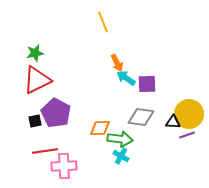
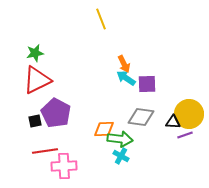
yellow line: moved 2 px left, 3 px up
orange arrow: moved 7 px right, 1 px down
orange diamond: moved 4 px right, 1 px down
purple line: moved 2 px left
